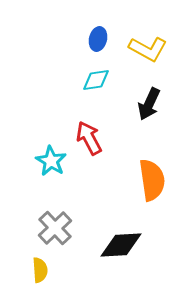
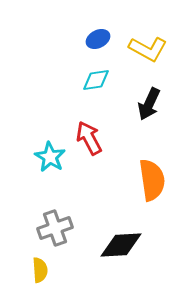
blue ellipse: rotated 50 degrees clockwise
cyan star: moved 1 px left, 4 px up
gray cross: rotated 24 degrees clockwise
